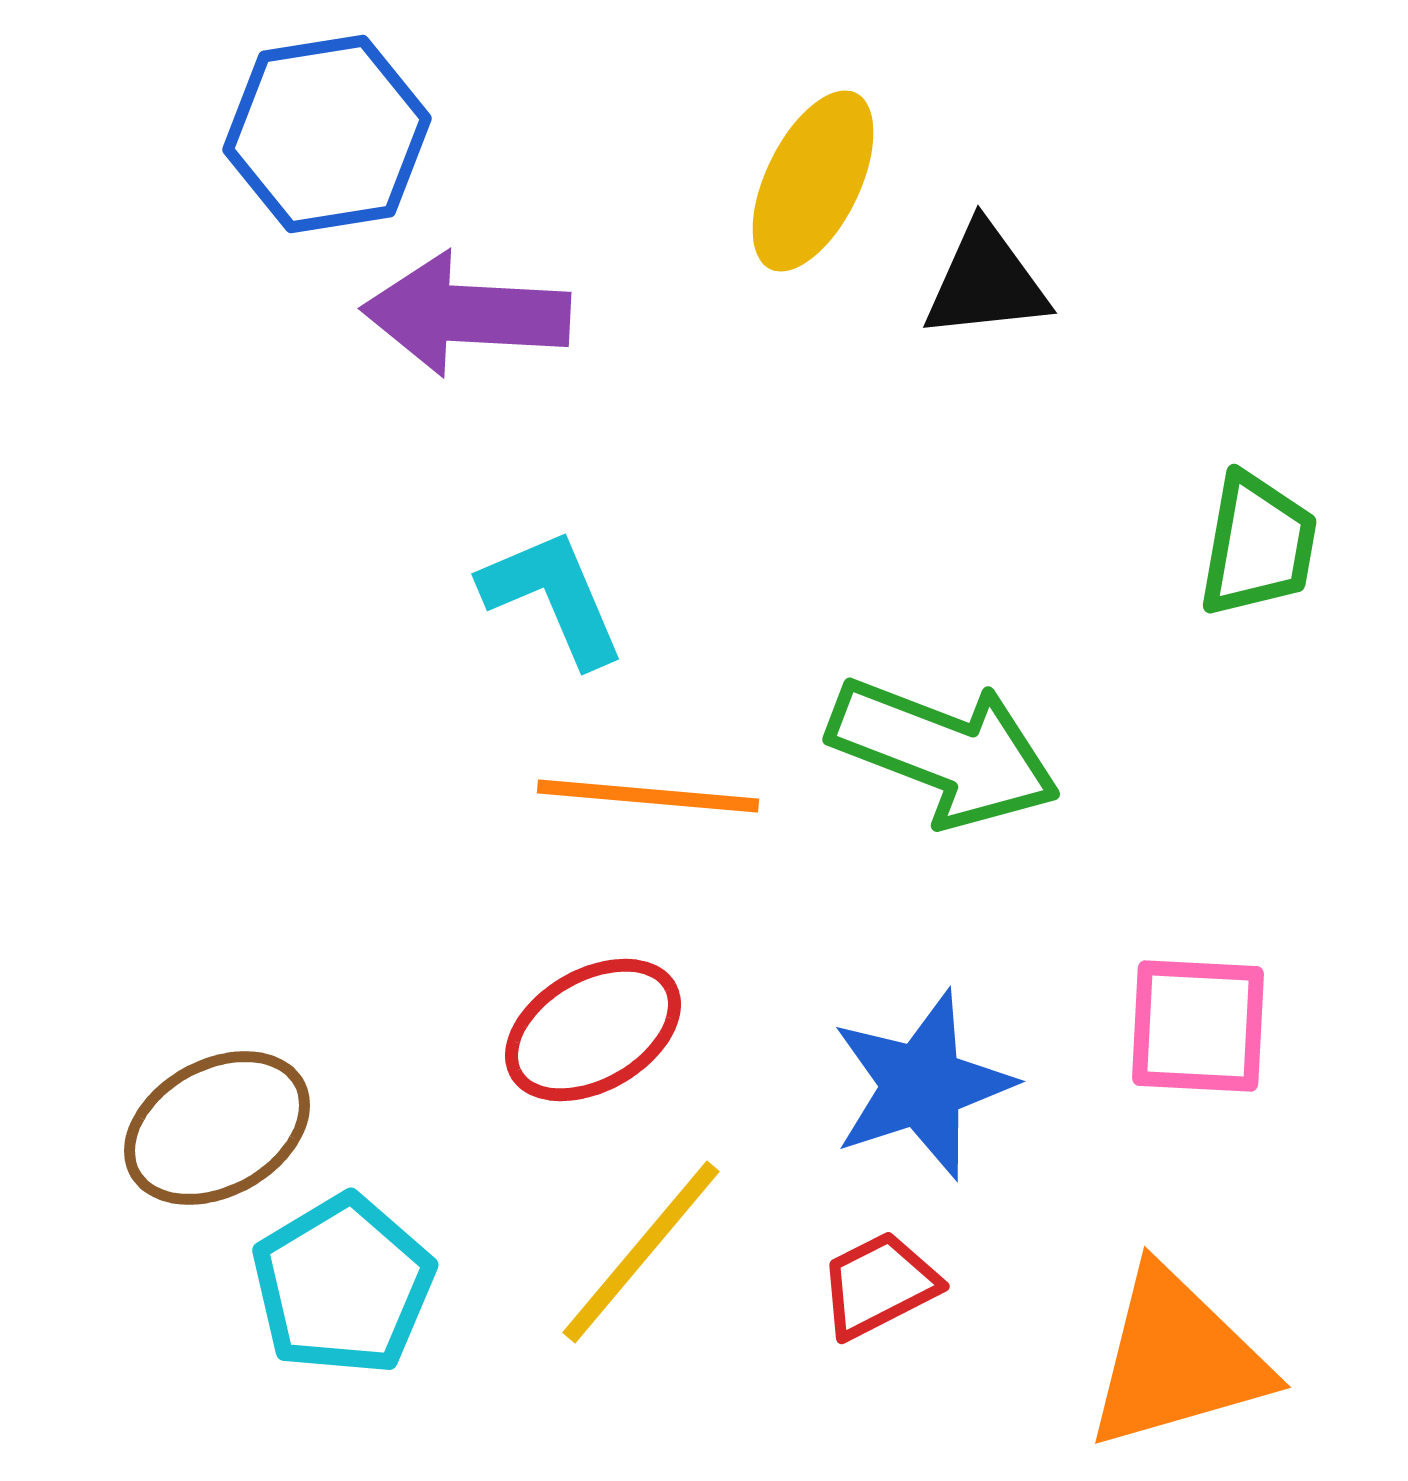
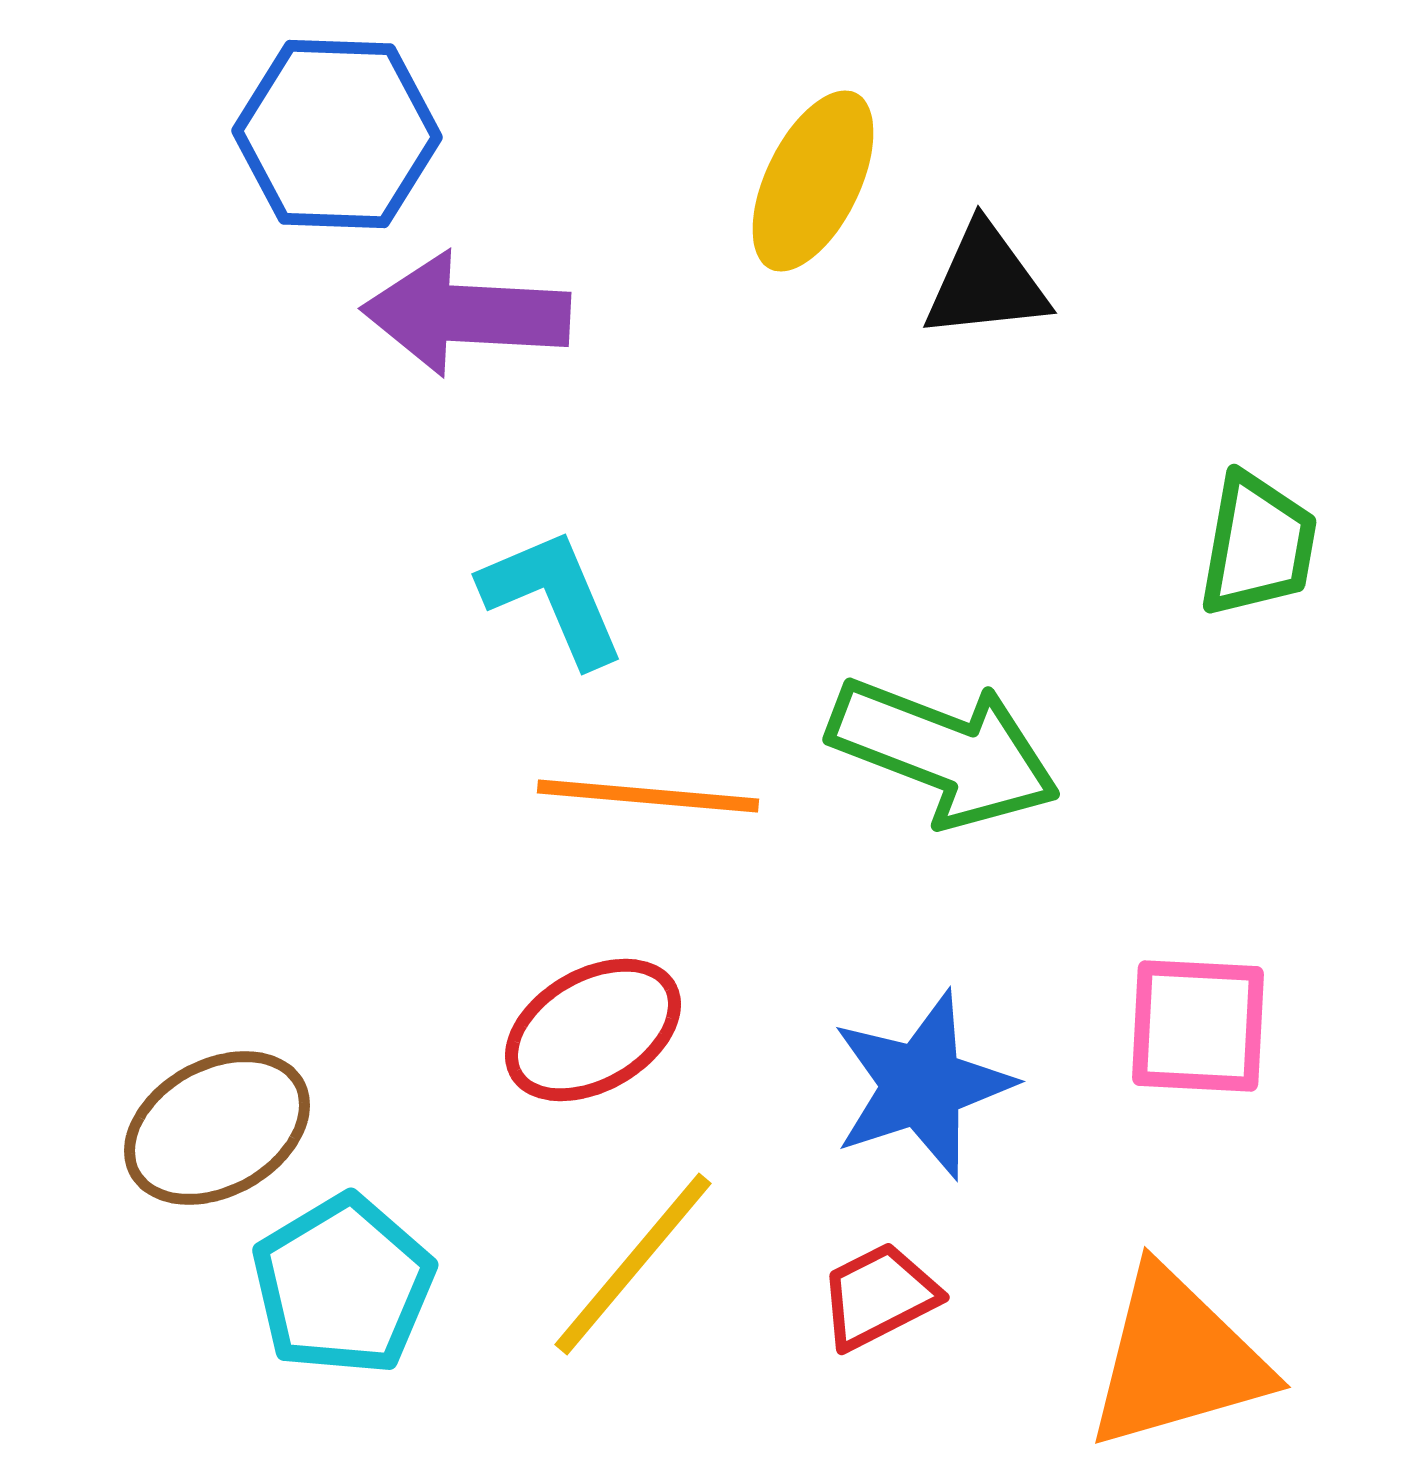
blue hexagon: moved 10 px right; rotated 11 degrees clockwise
yellow line: moved 8 px left, 12 px down
red trapezoid: moved 11 px down
